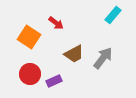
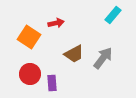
red arrow: rotated 49 degrees counterclockwise
purple rectangle: moved 2 px left, 2 px down; rotated 70 degrees counterclockwise
